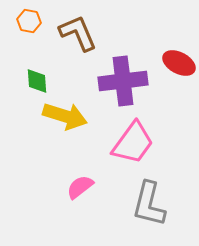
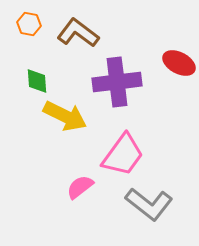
orange hexagon: moved 3 px down
brown L-shape: rotated 30 degrees counterclockwise
purple cross: moved 6 px left, 1 px down
yellow arrow: rotated 9 degrees clockwise
pink trapezoid: moved 10 px left, 12 px down
gray L-shape: rotated 66 degrees counterclockwise
